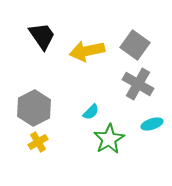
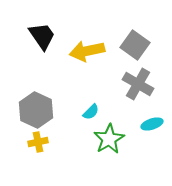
gray hexagon: moved 2 px right, 2 px down; rotated 8 degrees counterclockwise
yellow cross: rotated 18 degrees clockwise
